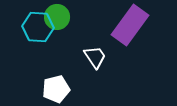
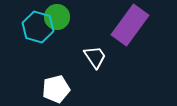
cyan hexagon: rotated 12 degrees clockwise
